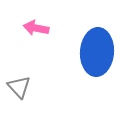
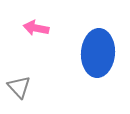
blue ellipse: moved 1 px right, 1 px down
